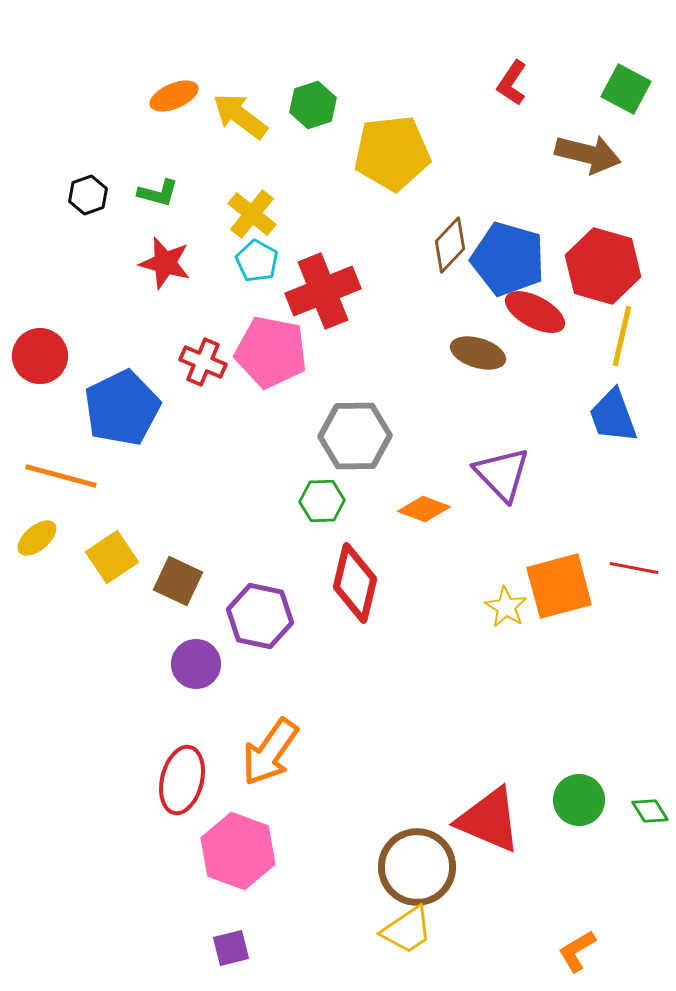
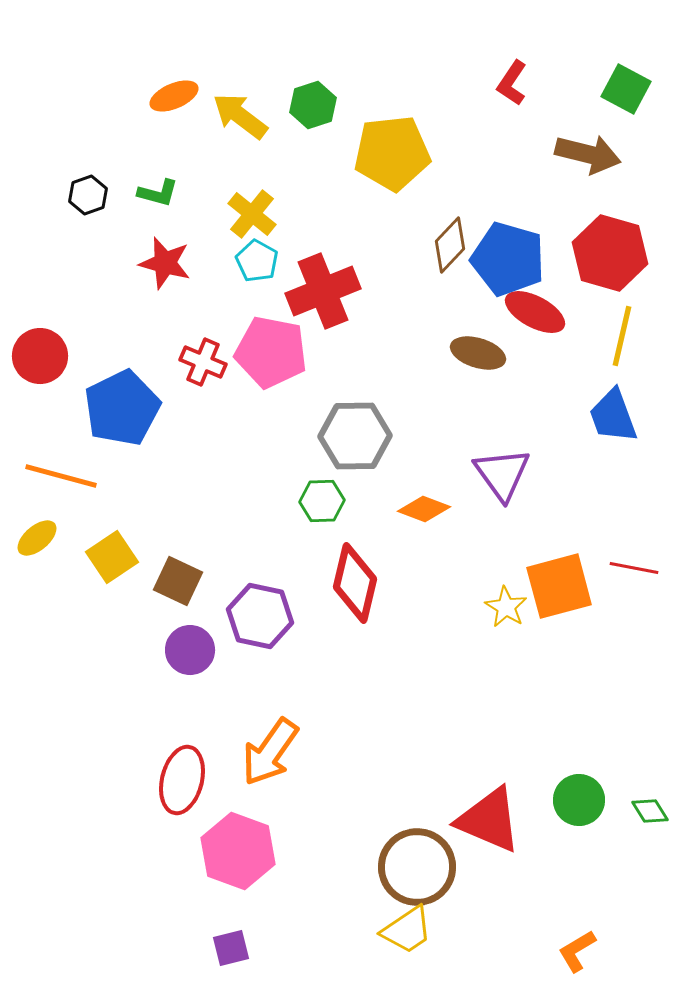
red hexagon at (603, 266): moved 7 px right, 13 px up
purple triangle at (502, 474): rotated 8 degrees clockwise
purple circle at (196, 664): moved 6 px left, 14 px up
